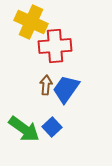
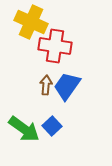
red cross: rotated 12 degrees clockwise
blue trapezoid: moved 1 px right, 3 px up
blue square: moved 1 px up
